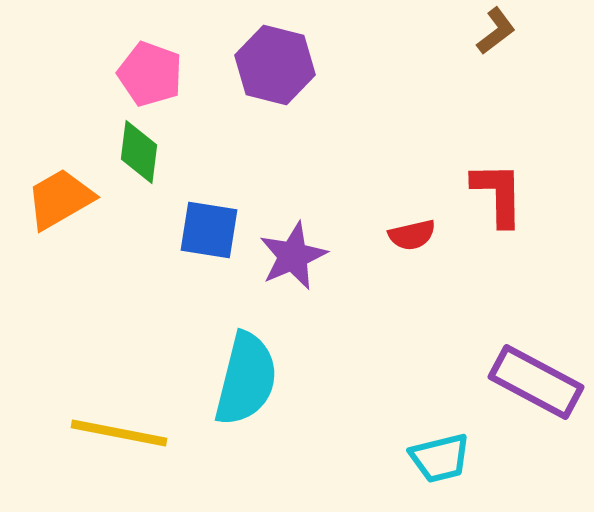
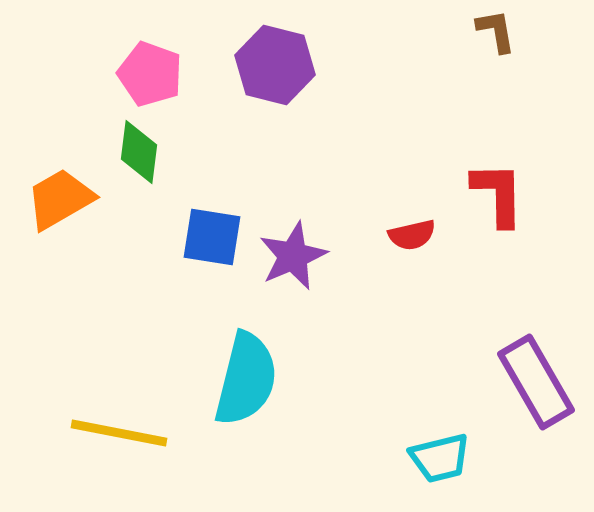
brown L-shape: rotated 63 degrees counterclockwise
blue square: moved 3 px right, 7 px down
purple rectangle: rotated 32 degrees clockwise
